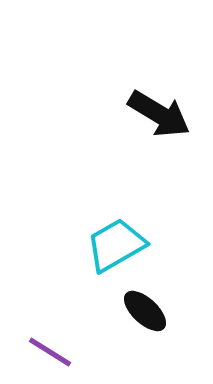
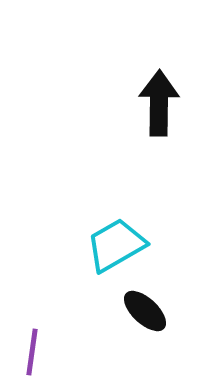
black arrow: moved 11 px up; rotated 120 degrees counterclockwise
purple line: moved 18 px left; rotated 66 degrees clockwise
